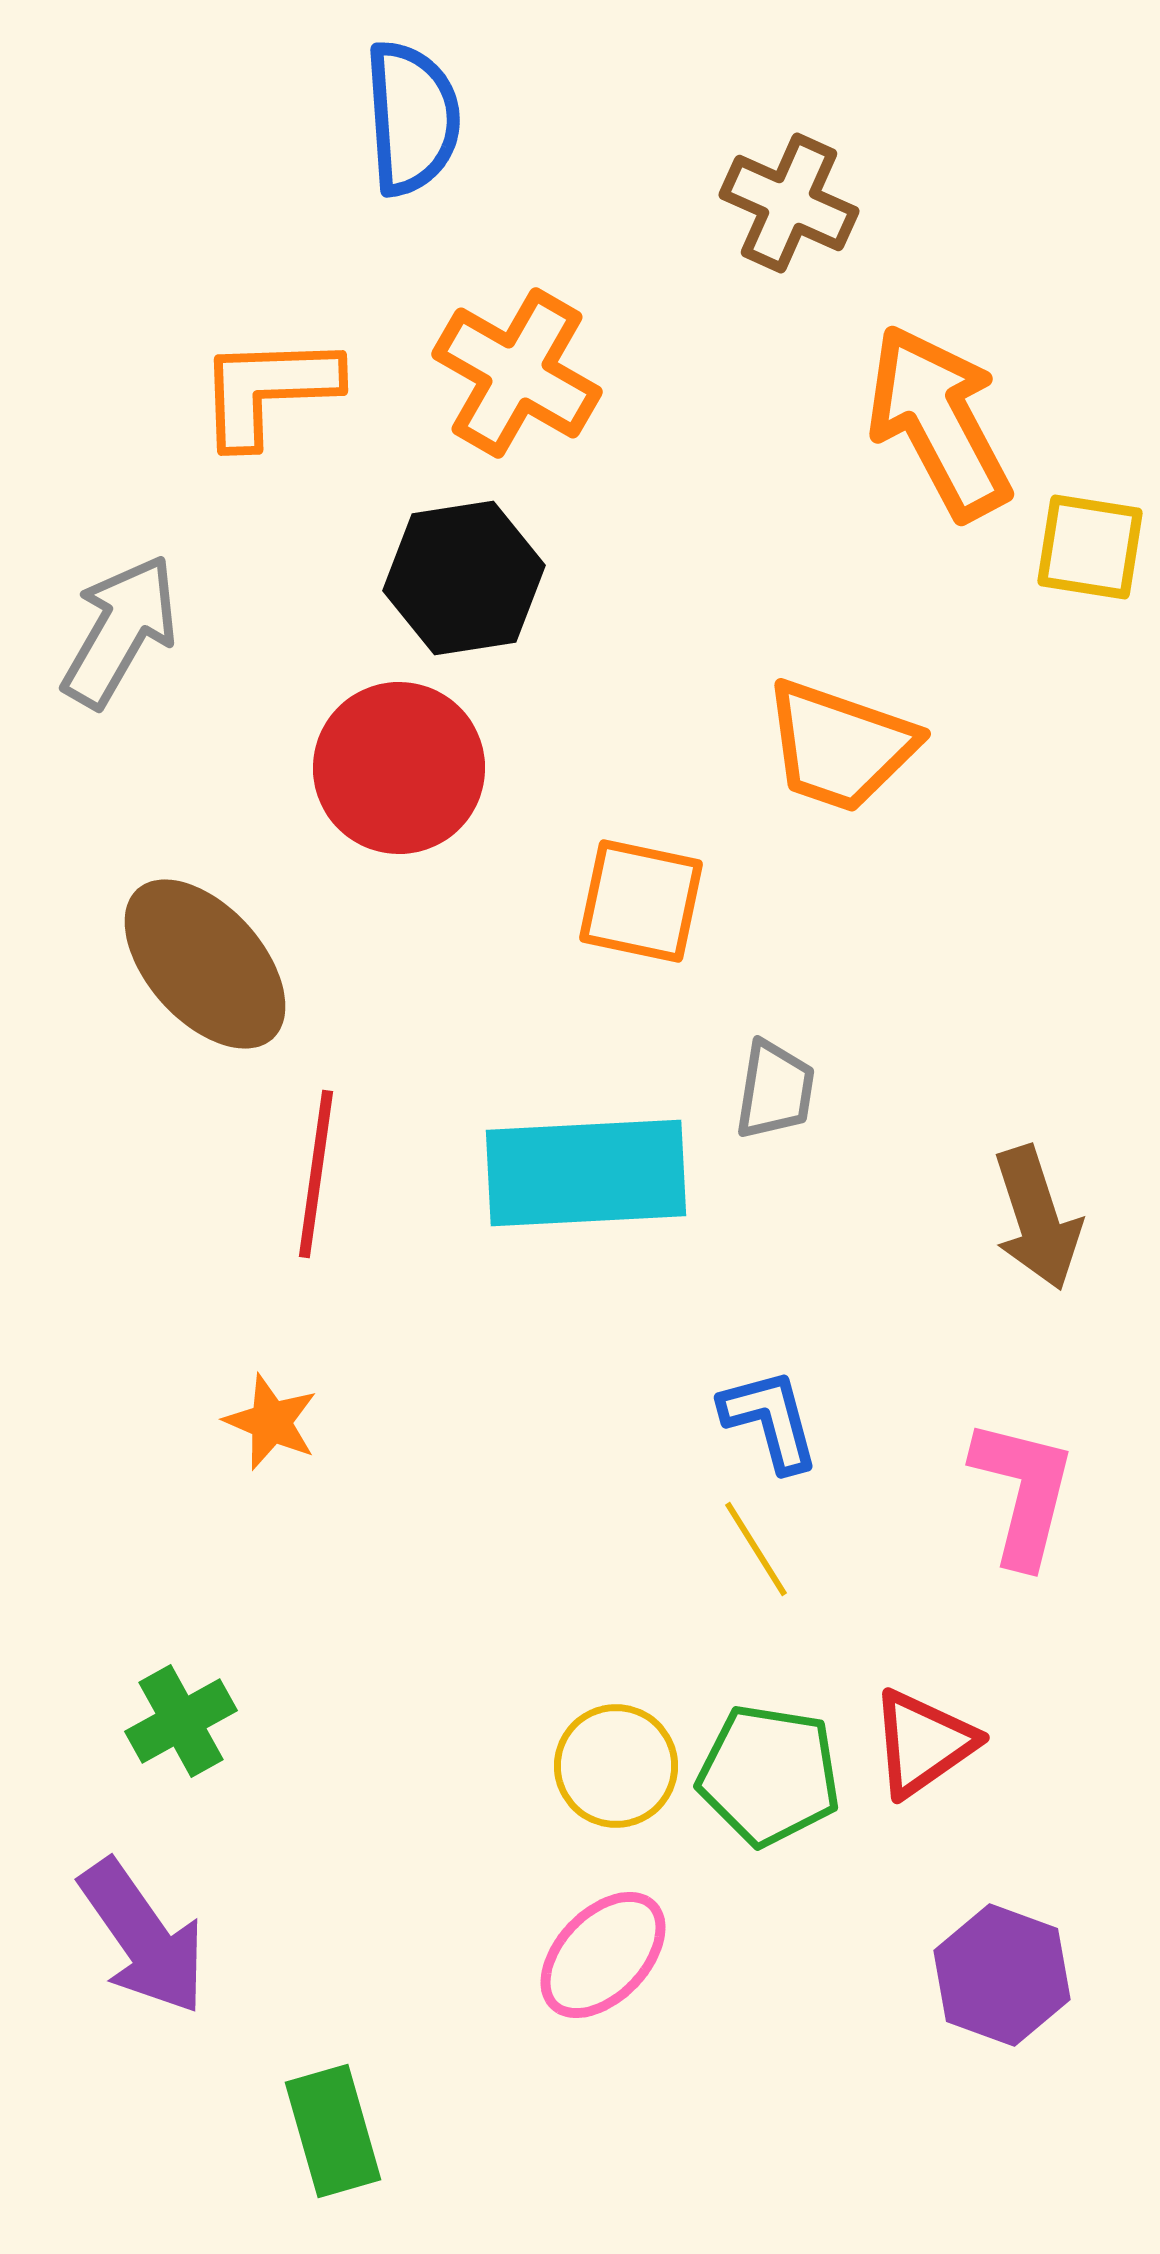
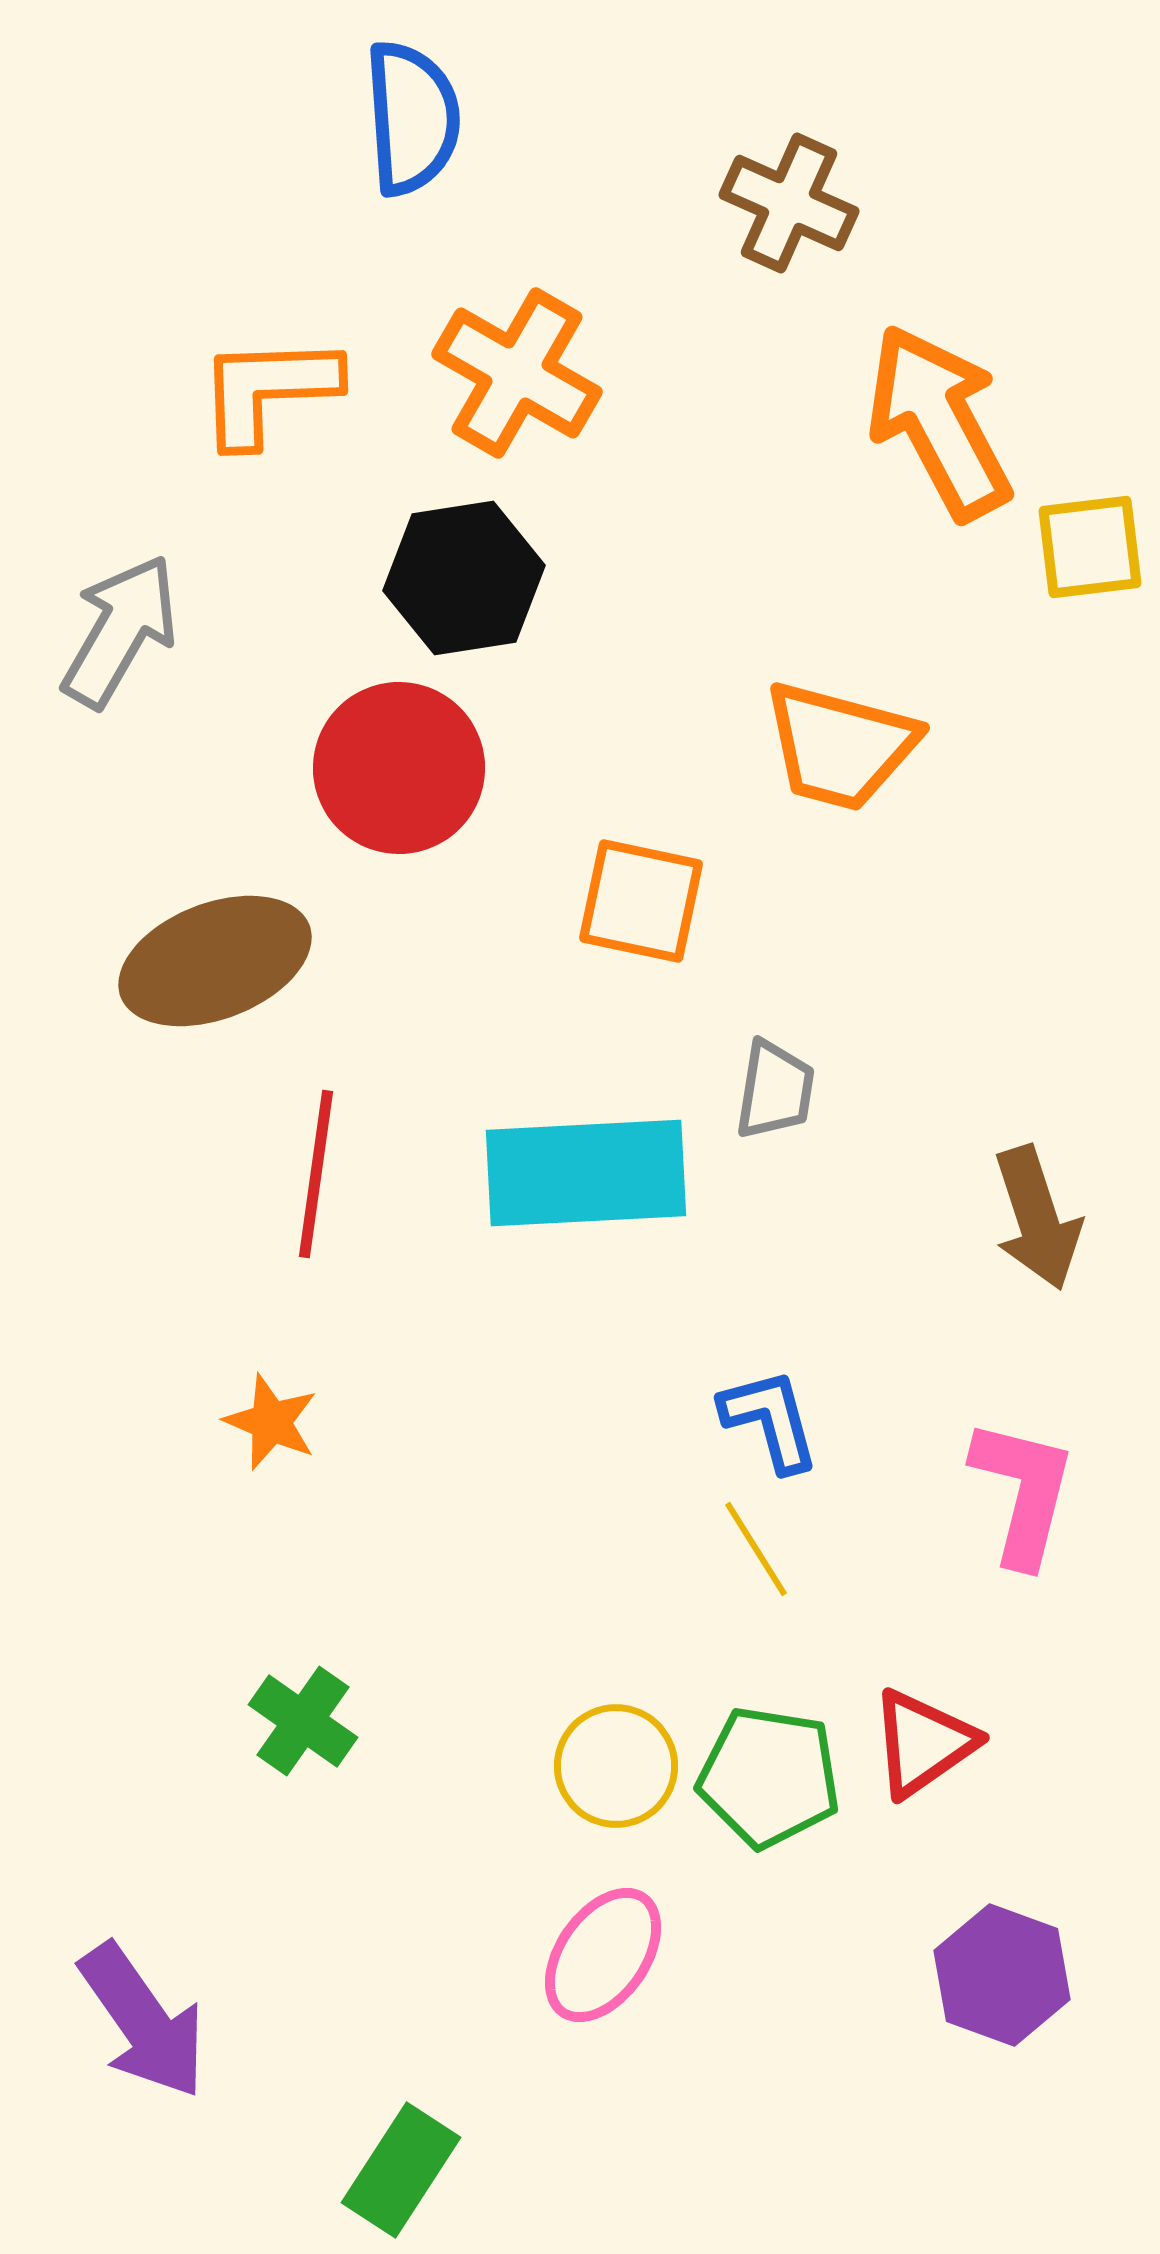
yellow square: rotated 16 degrees counterclockwise
orange trapezoid: rotated 4 degrees counterclockwise
brown ellipse: moved 10 px right, 3 px up; rotated 69 degrees counterclockwise
green cross: moved 122 px right; rotated 26 degrees counterclockwise
green pentagon: moved 2 px down
purple arrow: moved 84 px down
pink ellipse: rotated 9 degrees counterclockwise
green rectangle: moved 68 px right, 39 px down; rotated 49 degrees clockwise
